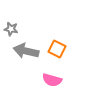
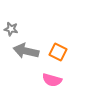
orange square: moved 1 px right, 3 px down
